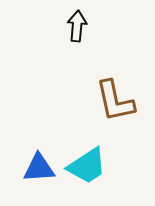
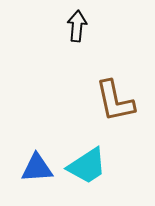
blue triangle: moved 2 px left
